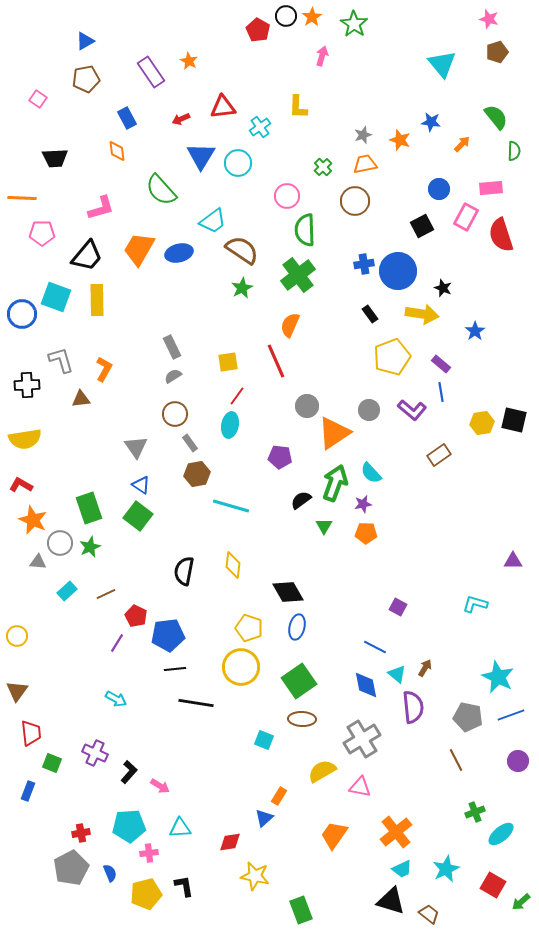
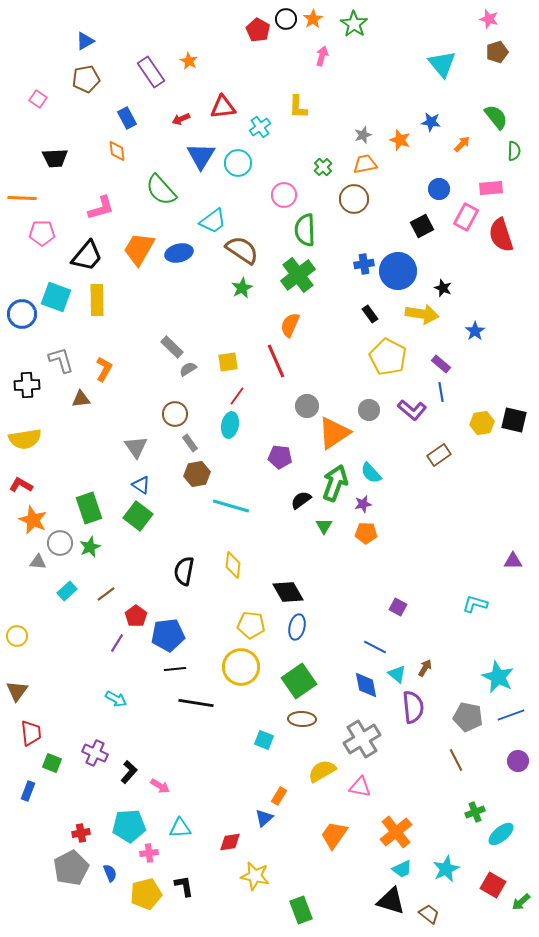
black circle at (286, 16): moved 3 px down
orange star at (312, 17): moved 1 px right, 2 px down
pink circle at (287, 196): moved 3 px left, 1 px up
brown circle at (355, 201): moved 1 px left, 2 px up
gray rectangle at (172, 347): rotated 20 degrees counterclockwise
yellow pentagon at (392, 357): moved 4 px left; rotated 24 degrees counterclockwise
gray semicircle at (173, 376): moved 15 px right, 7 px up
brown line at (106, 594): rotated 12 degrees counterclockwise
red pentagon at (136, 616): rotated 10 degrees clockwise
yellow pentagon at (249, 628): moved 2 px right, 3 px up; rotated 12 degrees counterclockwise
